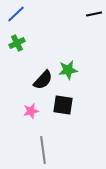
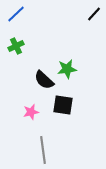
black line: rotated 35 degrees counterclockwise
green cross: moved 1 px left, 3 px down
green star: moved 1 px left, 1 px up
black semicircle: moved 1 px right; rotated 90 degrees clockwise
pink star: moved 1 px down
